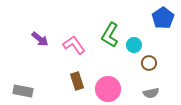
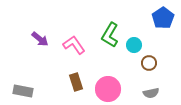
brown rectangle: moved 1 px left, 1 px down
